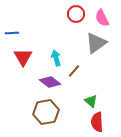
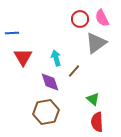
red circle: moved 4 px right, 5 px down
purple diamond: rotated 35 degrees clockwise
green triangle: moved 2 px right, 2 px up
